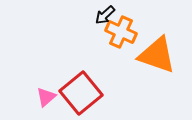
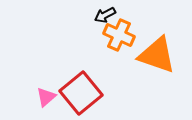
black arrow: rotated 15 degrees clockwise
orange cross: moved 2 px left, 3 px down
